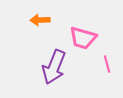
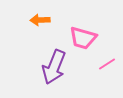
pink line: rotated 72 degrees clockwise
